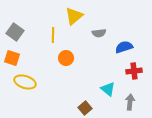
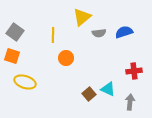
yellow triangle: moved 8 px right, 1 px down
blue semicircle: moved 15 px up
orange square: moved 2 px up
cyan triangle: rotated 14 degrees counterclockwise
brown square: moved 4 px right, 14 px up
